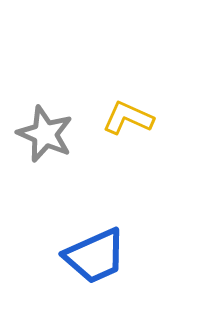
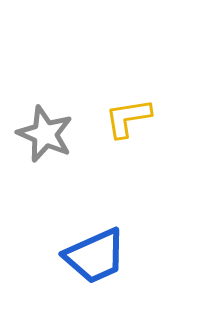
yellow L-shape: rotated 33 degrees counterclockwise
